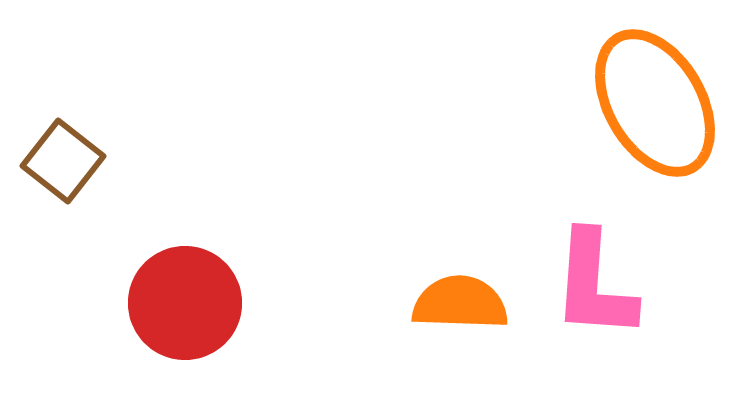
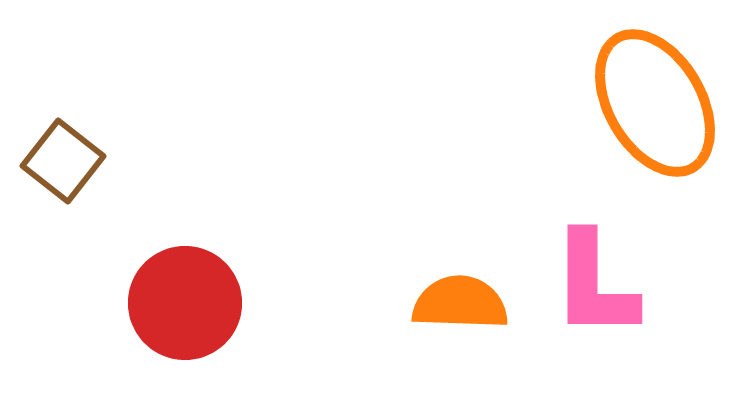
pink L-shape: rotated 4 degrees counterclockwise
